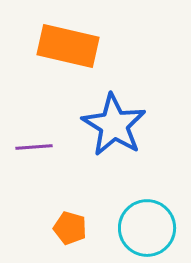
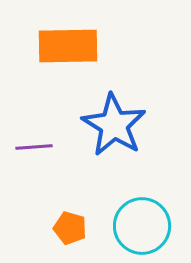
orange rectangle: rotated 14 degrees counterclockwise
cyan circle: moved 5 px left, 2 px up
